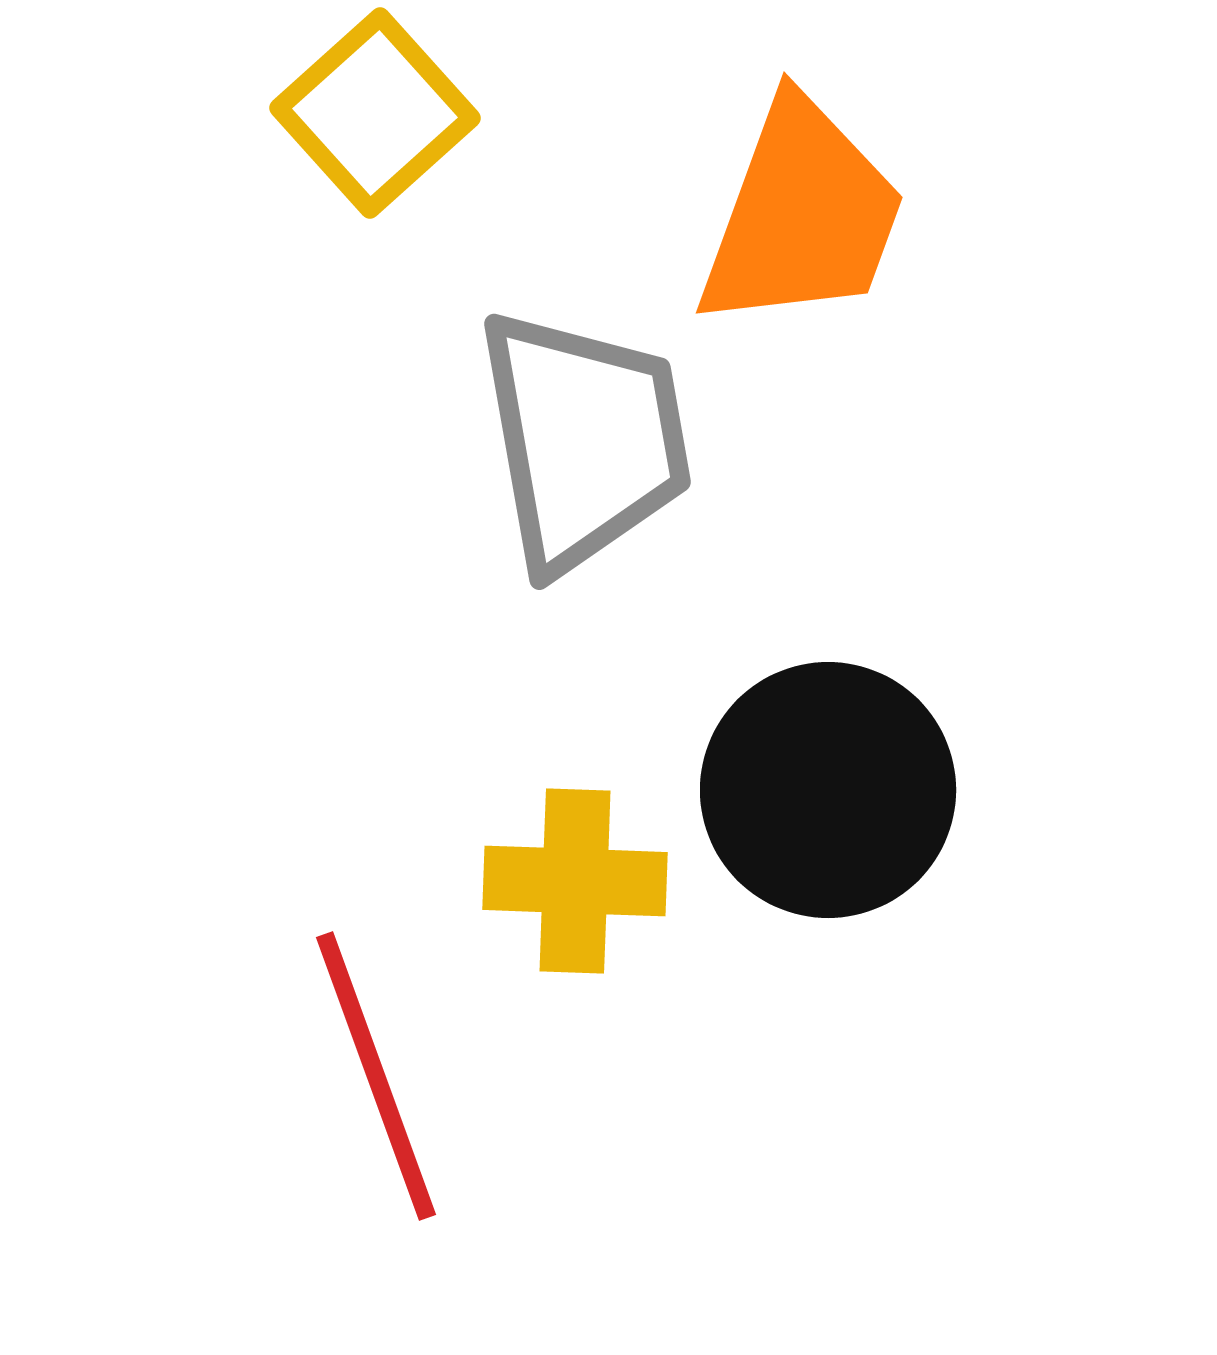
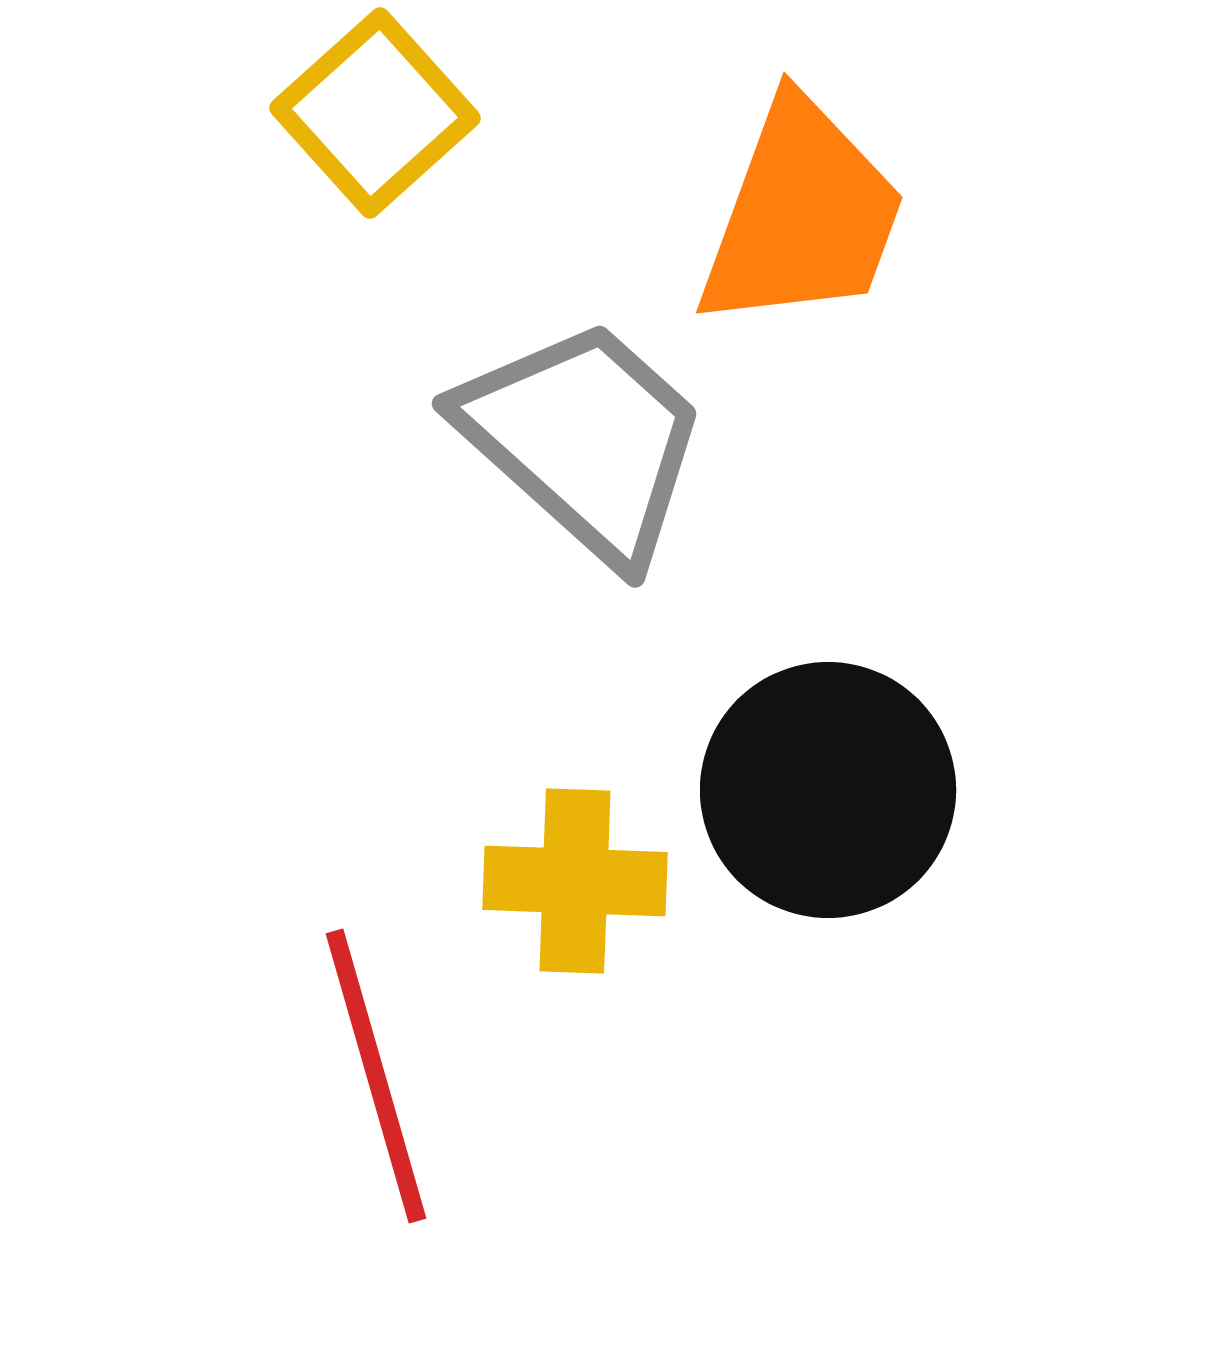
gray trapezoid: rotated 38 degrees counterclockwise
red line: rotated 4 degrees clockwise
